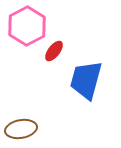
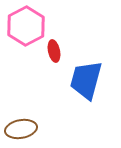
pink hexagon: moved 1 px left
red ellipse: rotated 50 degrees counterclockwise
